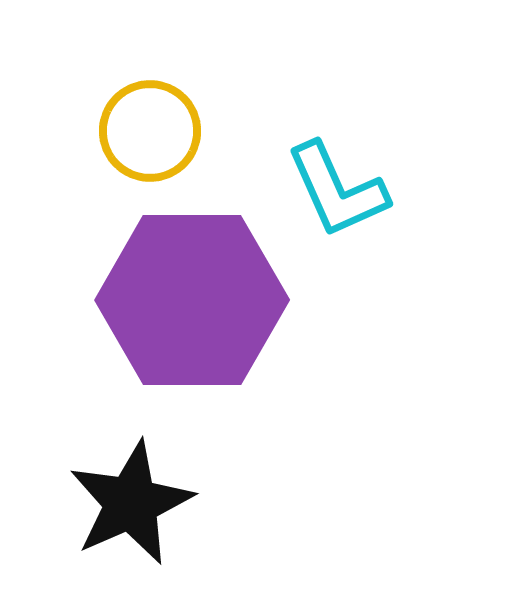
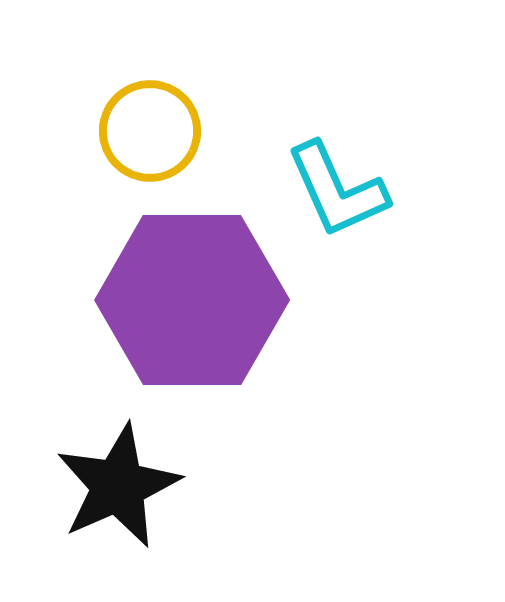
black star: moved 13 px left, 17 px up
